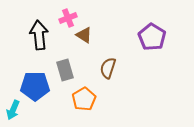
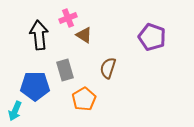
purple pentagon: rotated 12 degrees counterclockwise
cyan arrow: moved 2 px right, 1 px down
